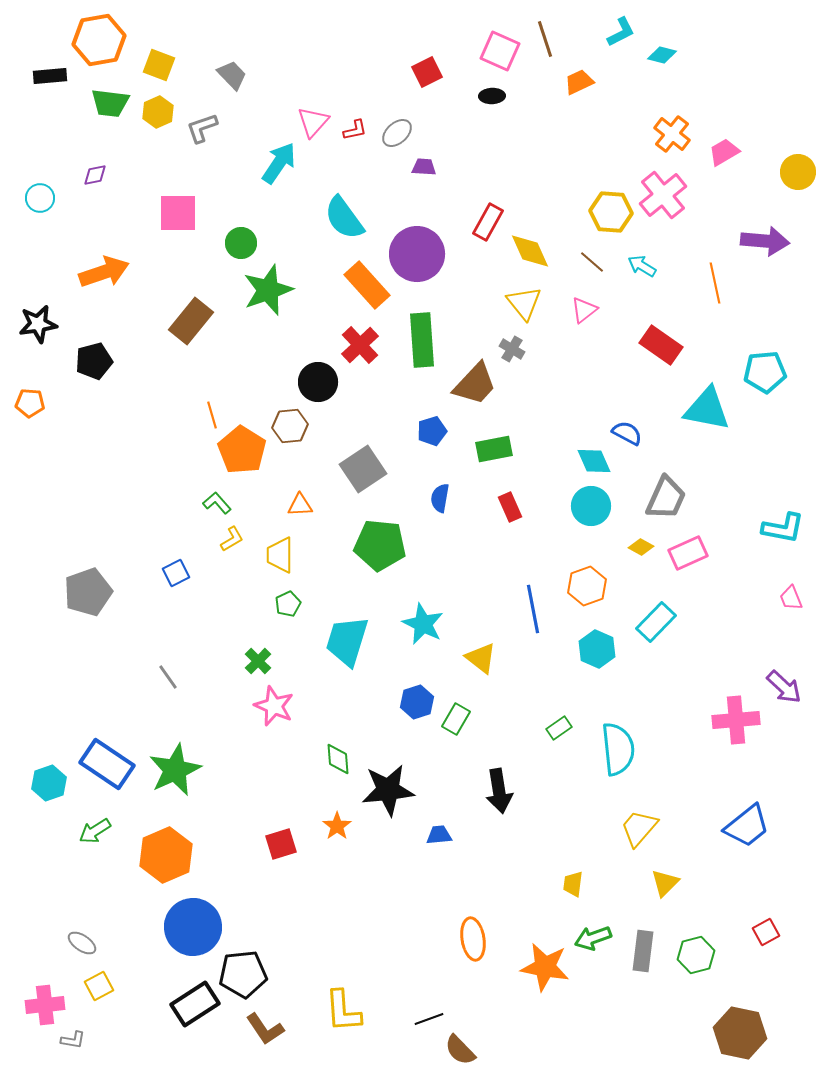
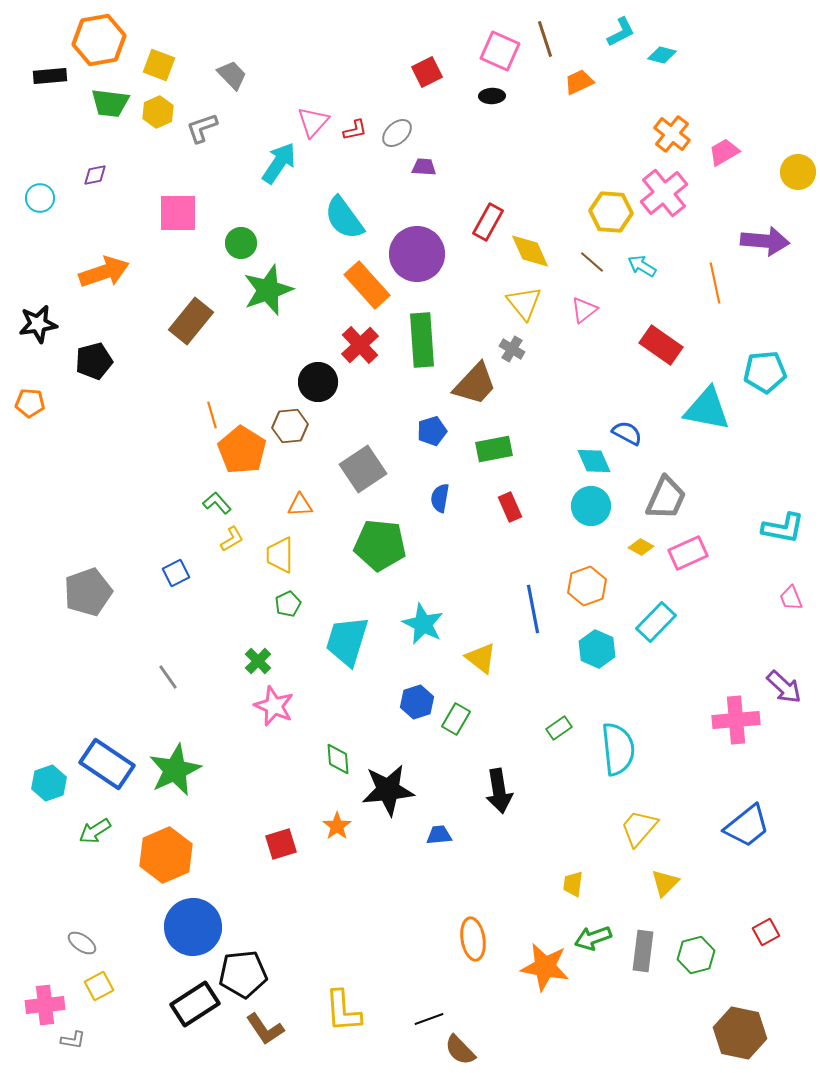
pink cross at (663, 195): moved 1 px right, 2 px up
